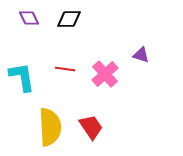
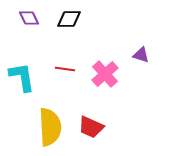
red trapezoid: rotated 148 degrees clockwise
